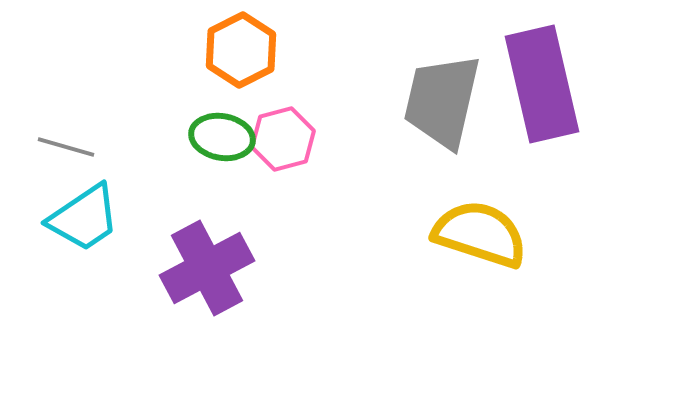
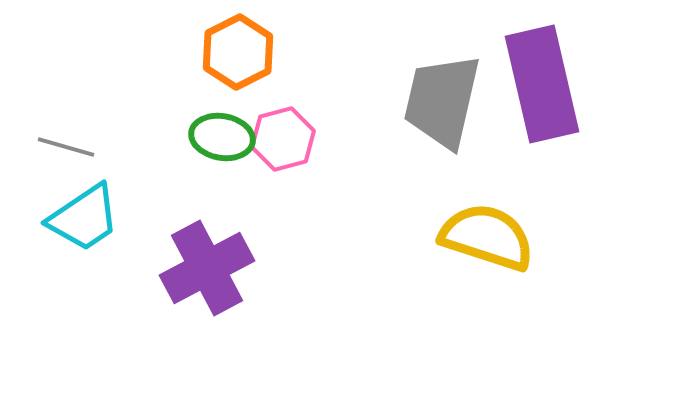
orange hexagon: moved 3 px left, 2 px down
yellow semicircle: moved 7 px right, 3 px down
